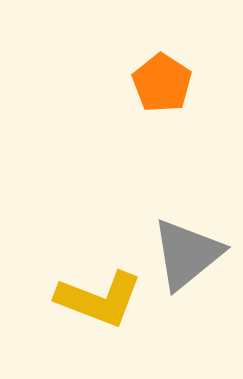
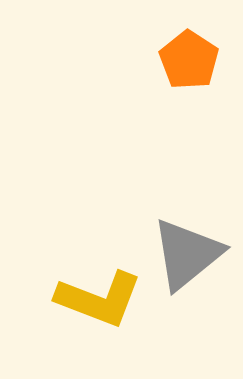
orange pentagon: moved 27 px right, 23 px up
